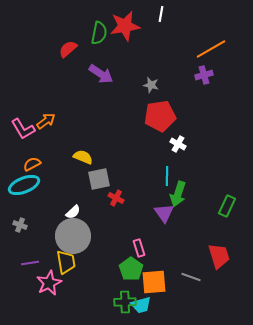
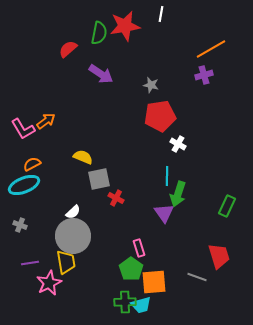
gray line: moved 6 px right
